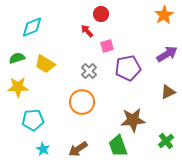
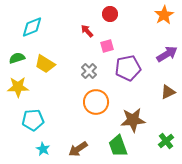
red circle: moved 9 px right
orange circle: moved 14 px right
